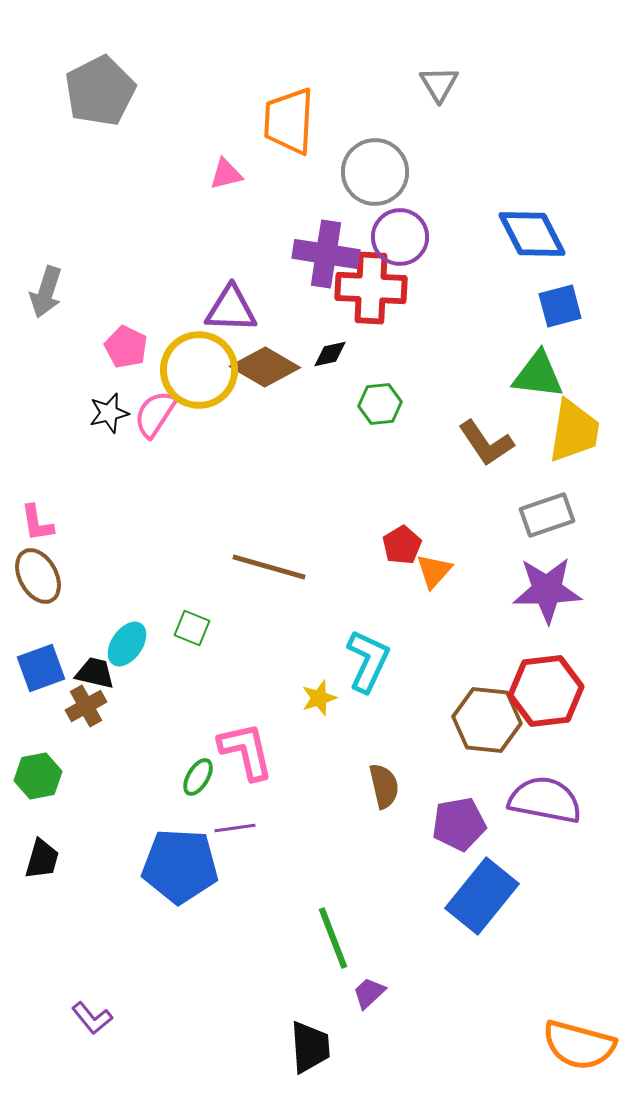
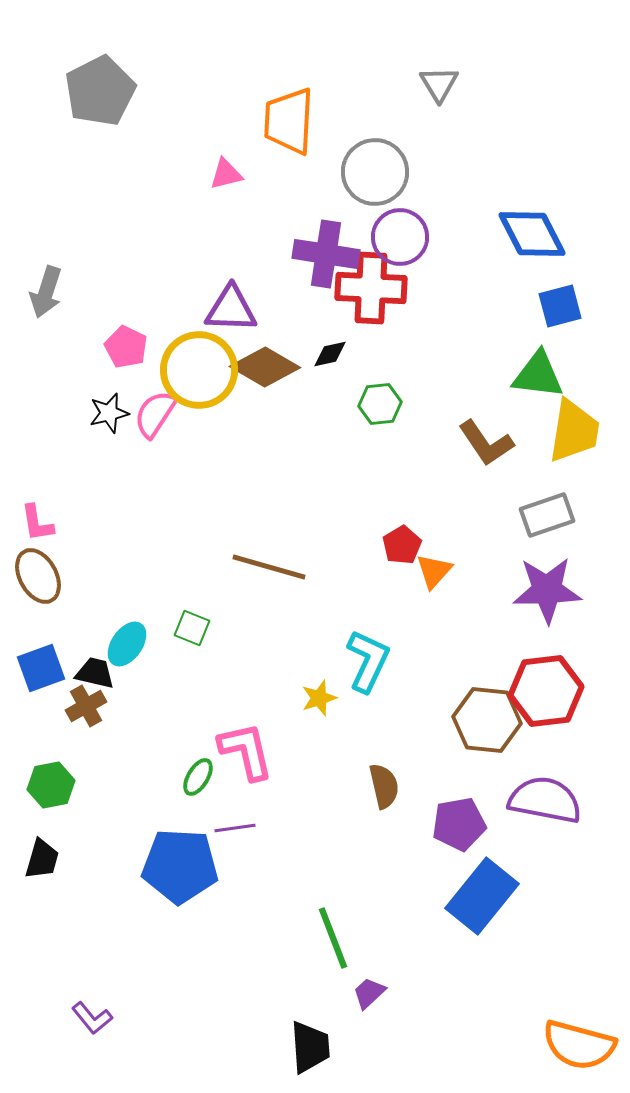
green hexagon at (38, 776): moved 13 px right, 9 px down
